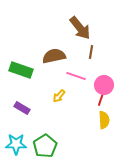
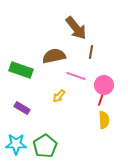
brown arrow: moved 4 px left
